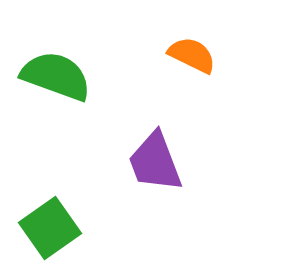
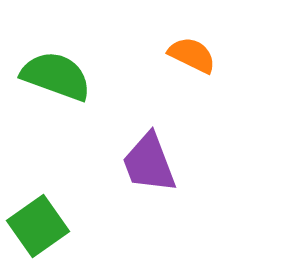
purple trapezoid: moved 6 px left, 1 px down
green square: moved 12 px left, 2 px up
